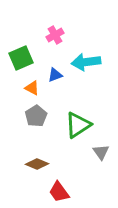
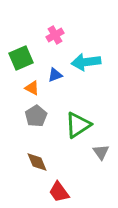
brown diamond: moved 2 px up; rotated 45 degrees clockwise
